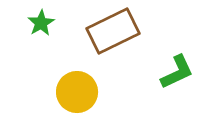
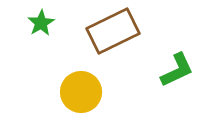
green L-shape: moved 2 px up
yellow circle: moved 4 px right
